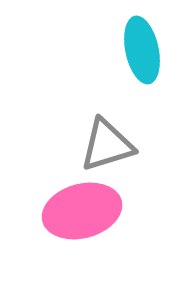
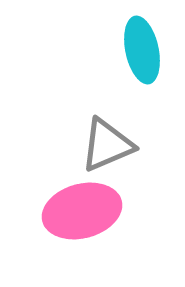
gray triangle: rotated 6 degrees counterclockwise
